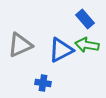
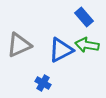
blue rectangle: moved 1 px left, 2 px up
gray triangle: moved 1 px left
blue cross: rotated 21 degrees clockwise
